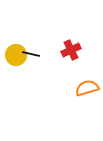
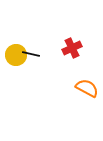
red cross: moved 1 px right, 2 px up
orange semicircle: rotated 45 degrees clockwise
